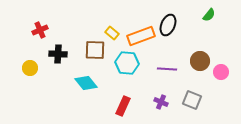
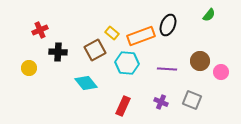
brown square: rotated 30 degrees counterclockwise
black cross: moved 2 px up
yellow circle: moved 1 px left
